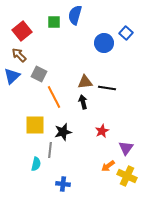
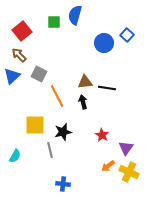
blue square: moved 1 px right, 2 px down
orange line: moved 3 px right, 1 px up
red star: moved 4 px down; rotated 16 degrees counterclockwise
gray line: rotated 21 degrees counterclockwise
cyan semicircle: moved 21 px left, 8 px up; rotated 16 degrees clockwise
yellow cross: moved 2 px right, 4 px up
